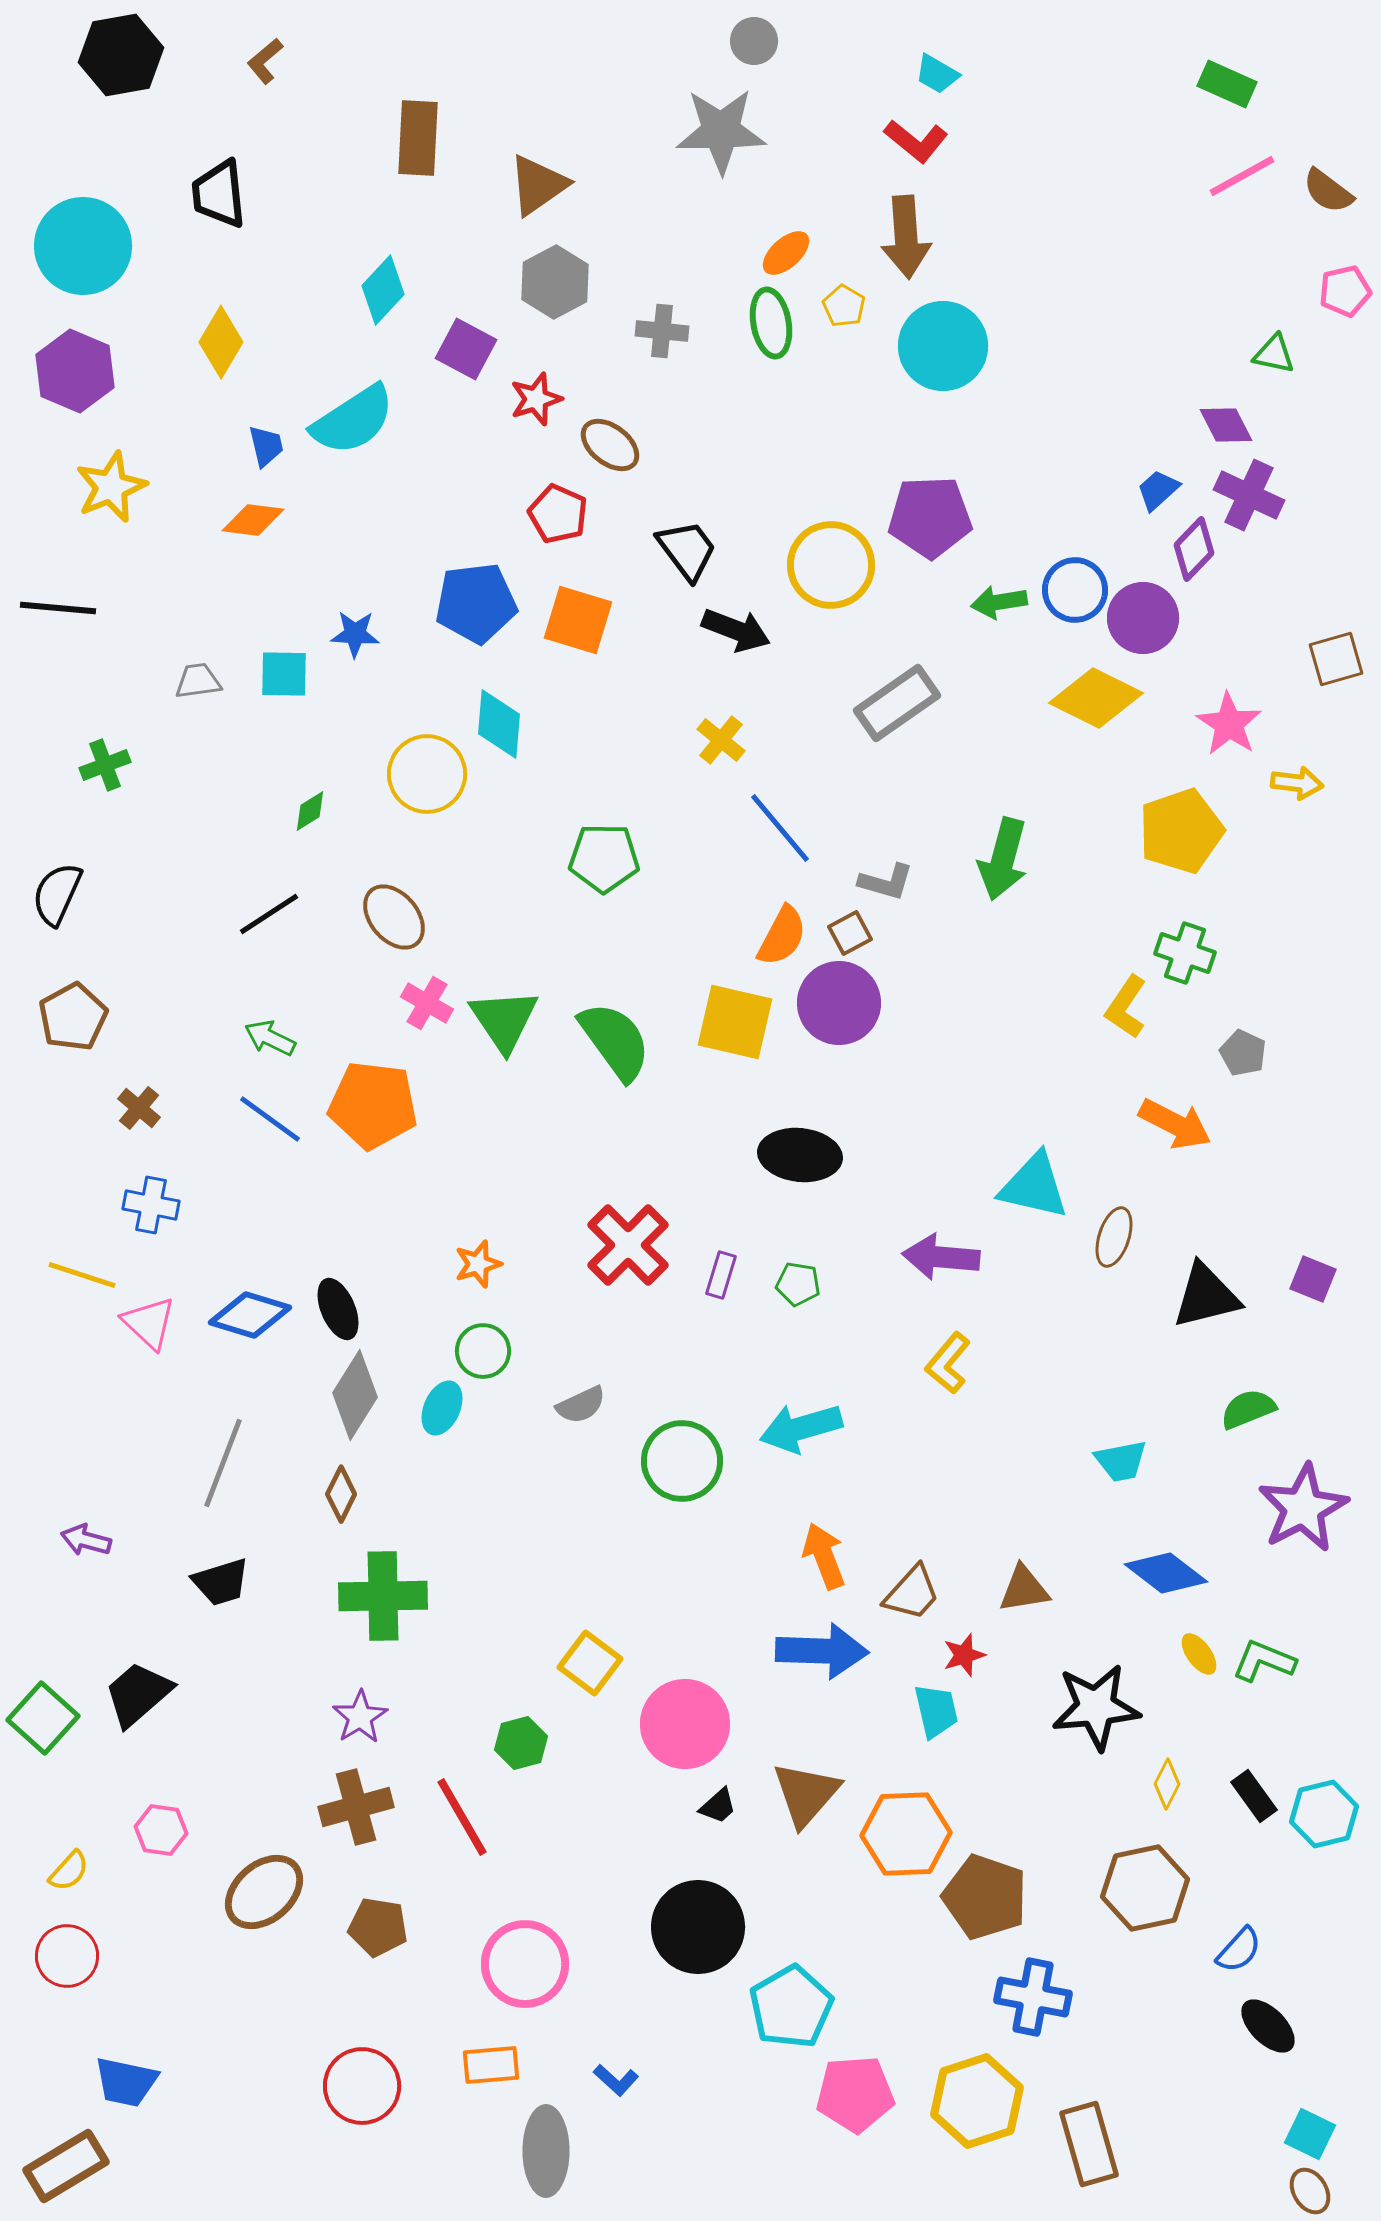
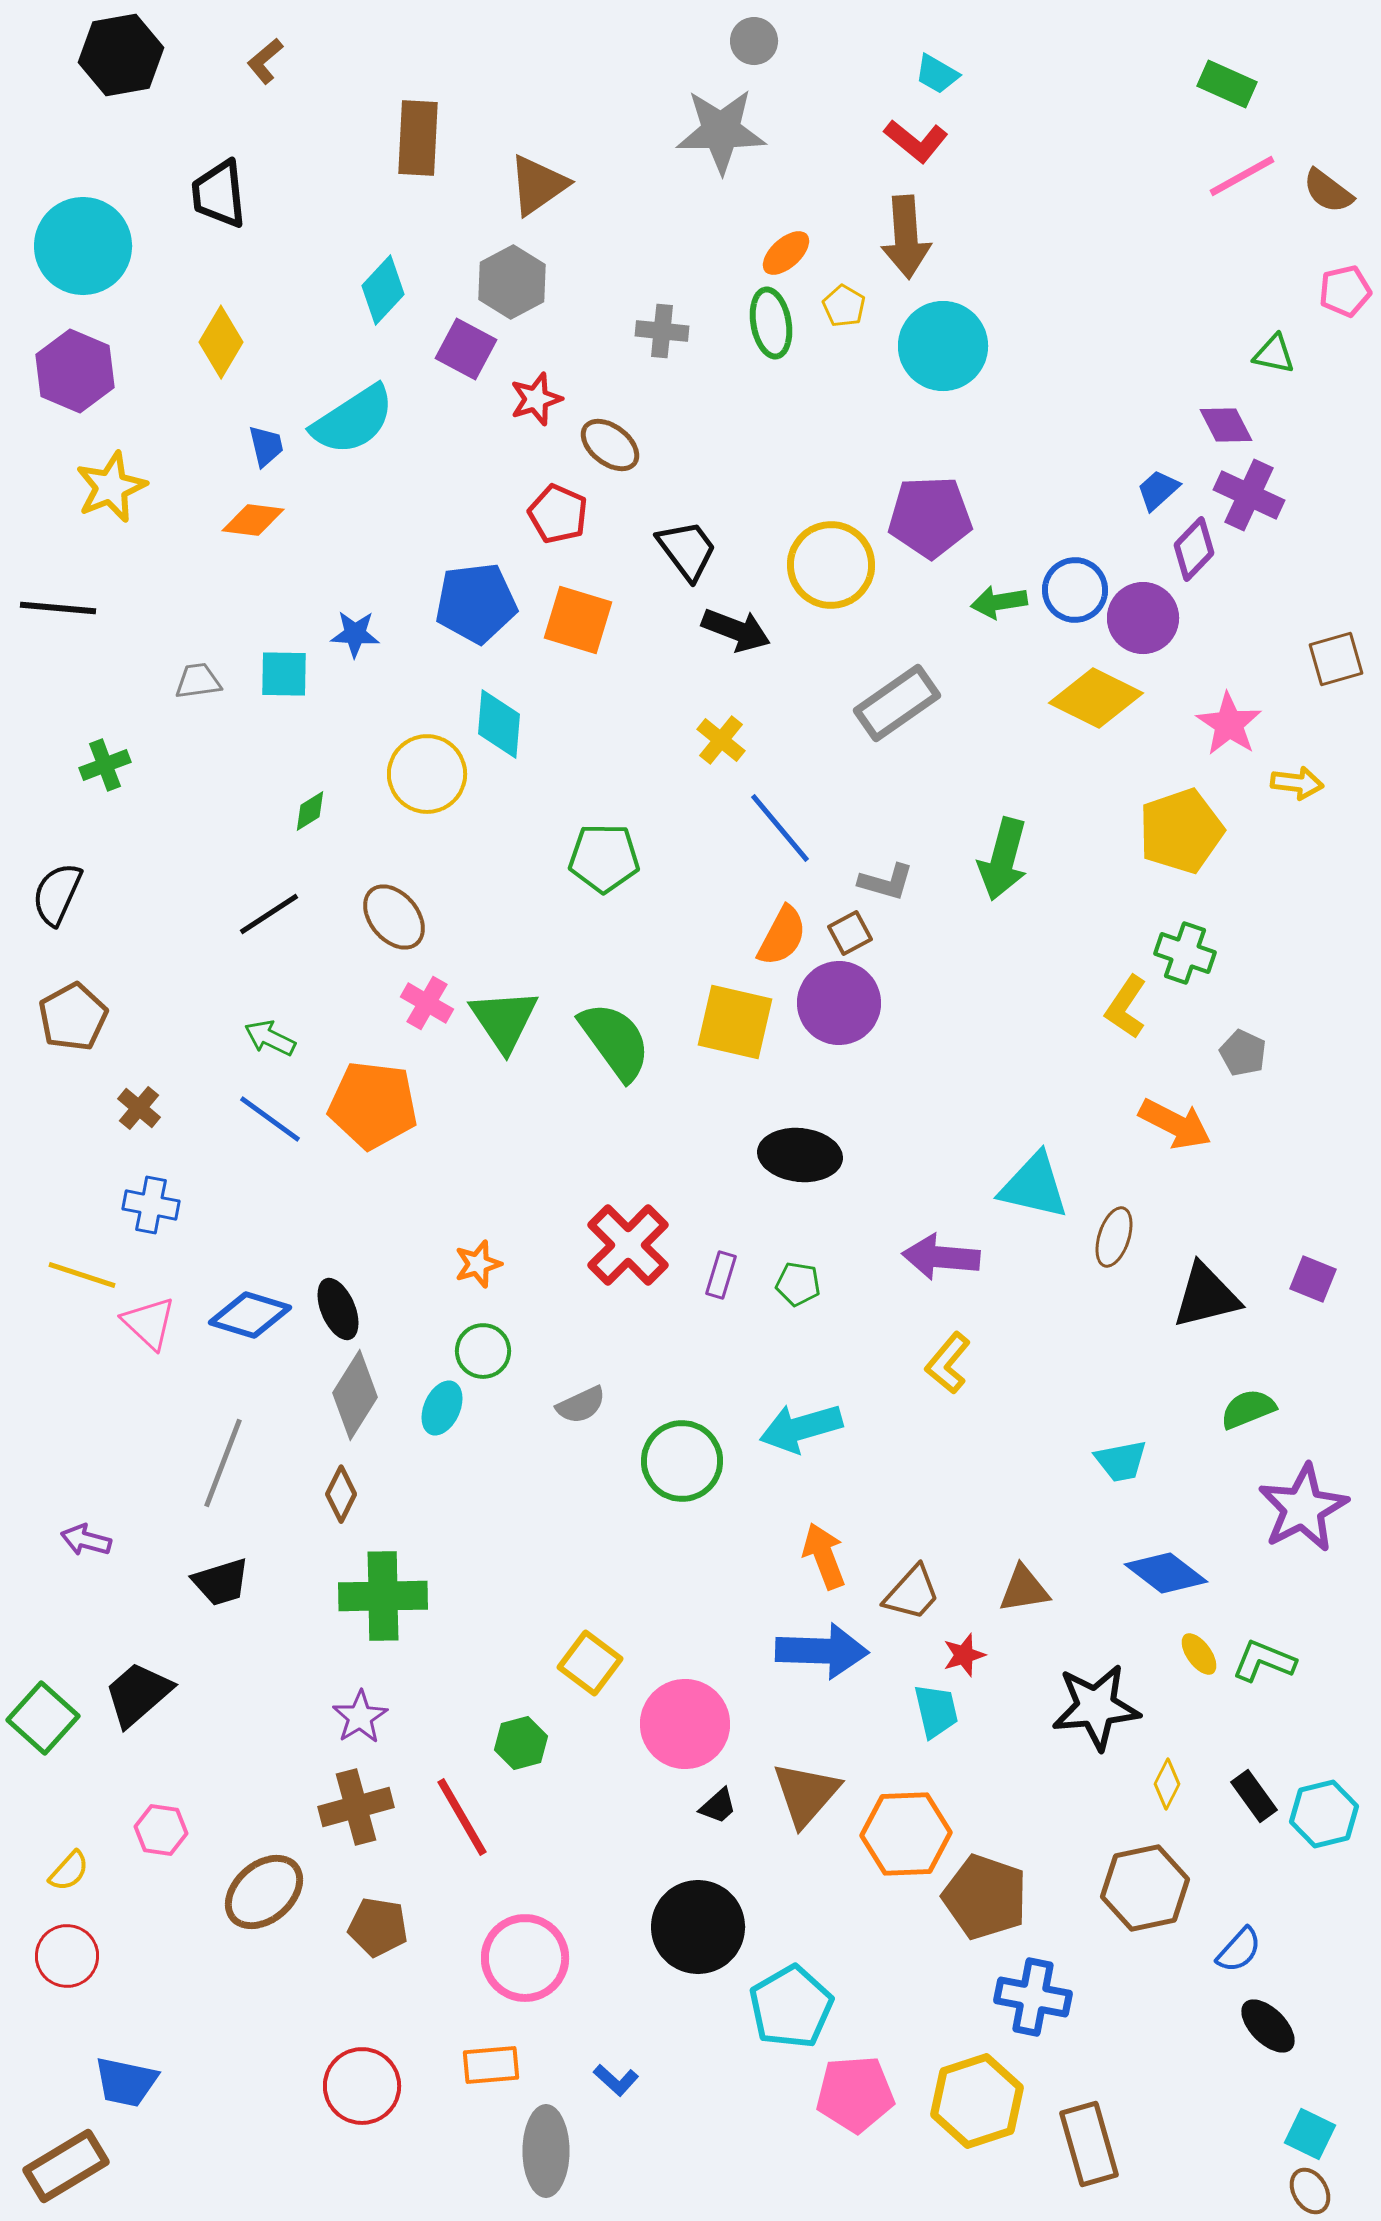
gray hexagon at (555, 282): moved 43 px left
pink circle at (525, 1964): moved 6 px up
